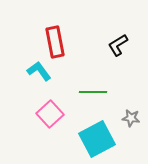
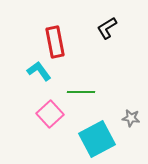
black L-shape: moved 11 px left, 17 px up
green line: moved 12 px left
